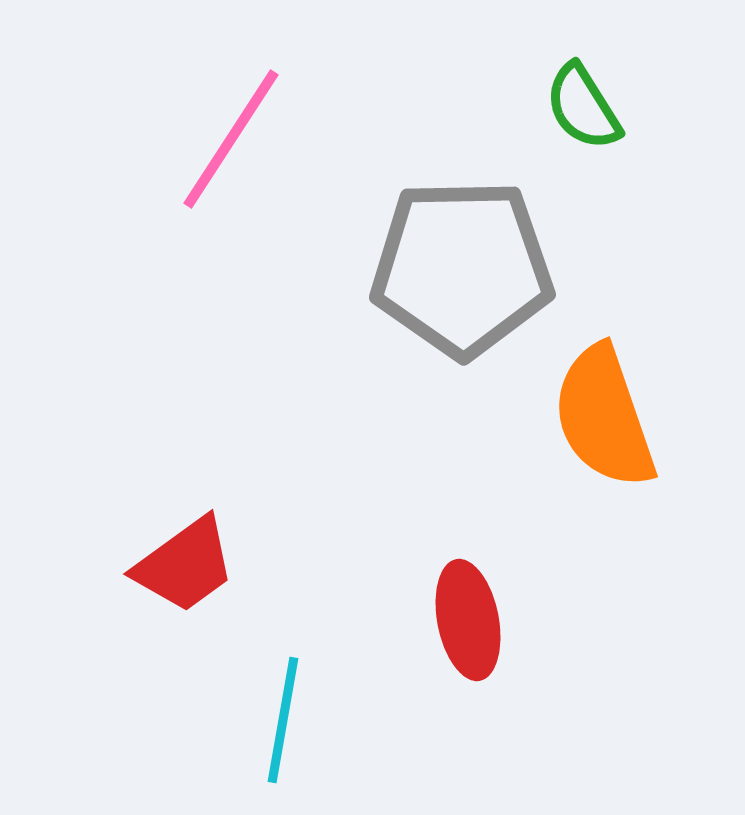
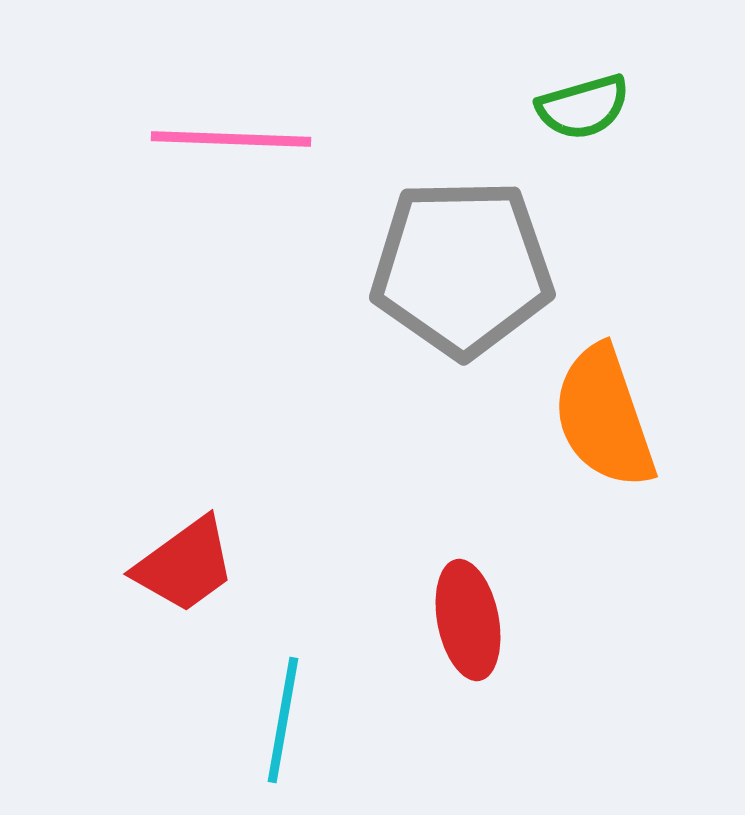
green semicircle: rotated 74 degrees counterclockwise
pink line: rotated 59 degrees clockwise
